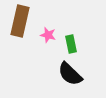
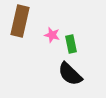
pink star: moved 4 px right
